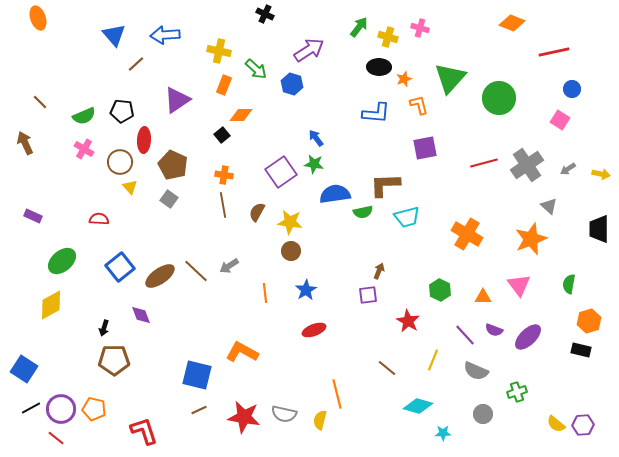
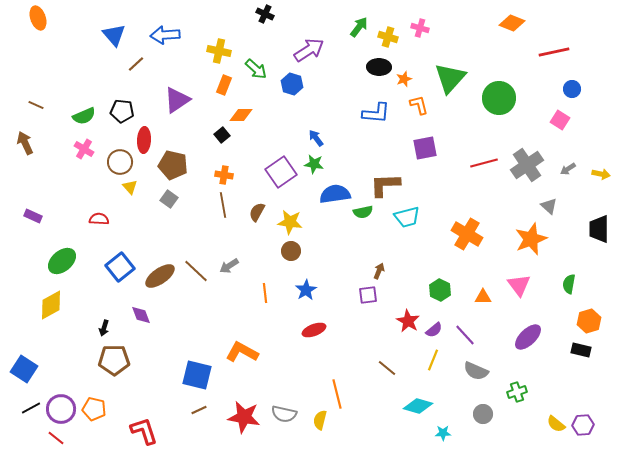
brown line at (40, 102): moved 4 px left, 3 px down; rotated 21 degrees counterclockwise
brown pentagon at (173, 165): rotated 12 degrees counterclockwise
purple semicircle at (494, 330): moved 60 px left; rotated 60 degrees counterclockwise
